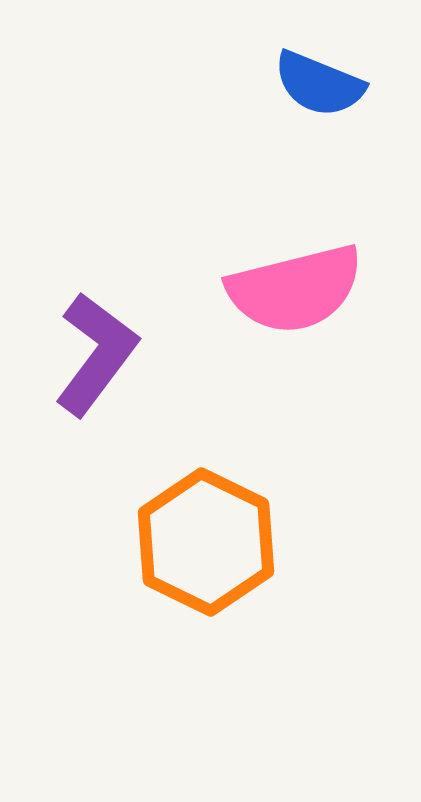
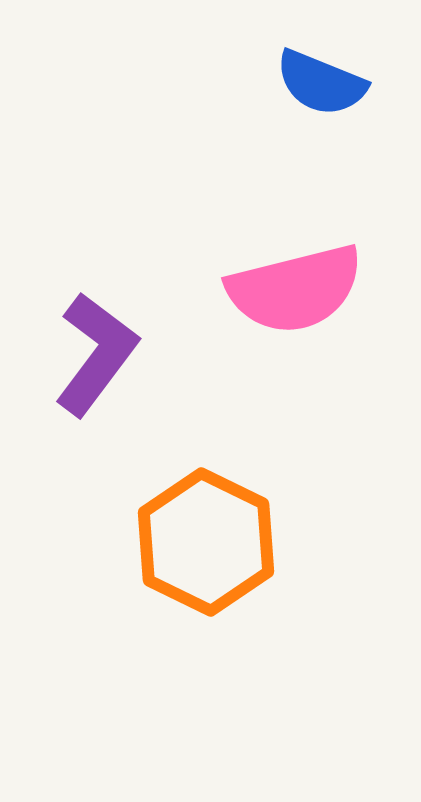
blue semicircle: moved 2 px right, 1 px up
